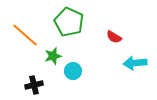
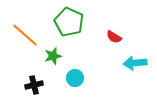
cyan circle: moved 2 px right, 7 px down
